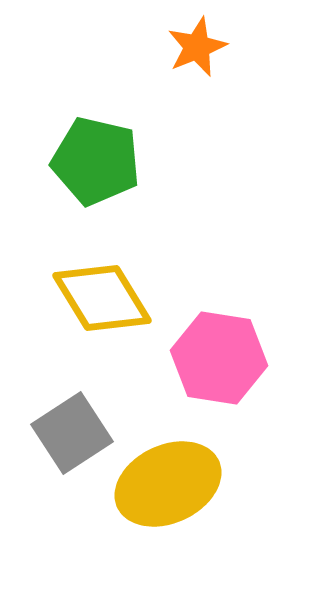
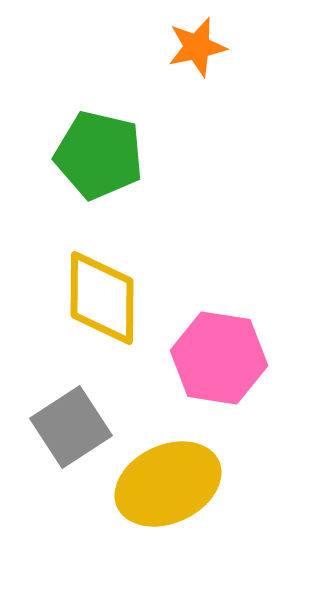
orange star: rotated 10 degrees clockwise
green pentagon: moved 3 px right, 6 px up
yellow diamond: rotated 32 degrees clockwise
gray square: moved 1 px left, 6 px up
